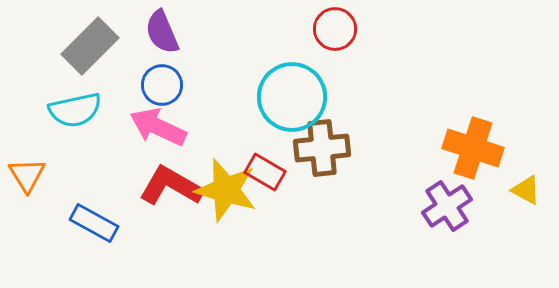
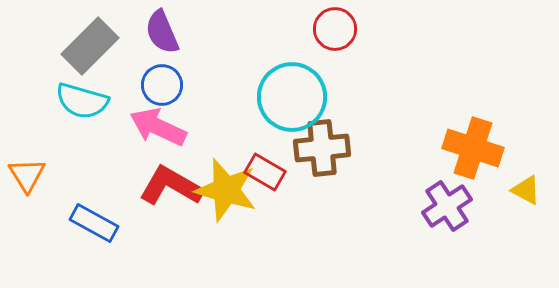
cyan semicircle: moved 7 px right, 9 px up; rotated 28 degrees clockwise
